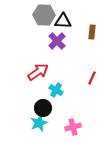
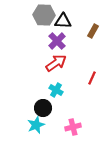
brown rectangle: moved 1 px right, 1 px up; rotated 24 degrees clockwise
red arrow: moved 18 px right, 9 px up
cyan star: moved 3 px left, 2 px down
